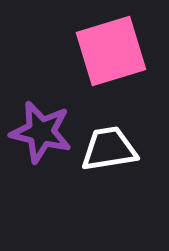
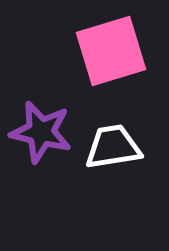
white trapezoid: moved 4 px right, 2 px up
